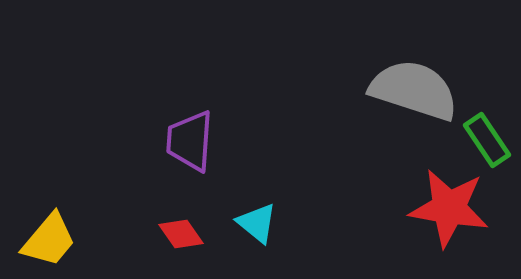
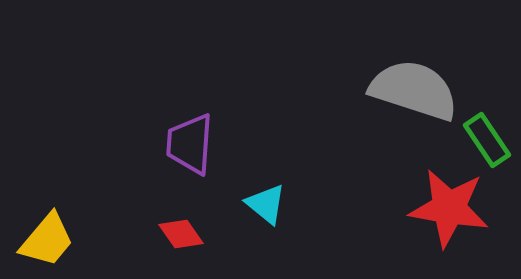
purple trapezoid: moved 3 px down
cyan triangle: moved 9 px right, 19 px up
yellow trapezoid: moved 2 px left
